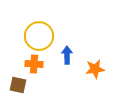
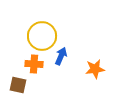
yellow circle: moved 3 px right
blue arrow: moved 6 px left, 1 px down; rotated 24 degrees clockwise
